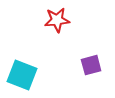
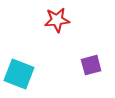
cyan square: moved 3 px left, 1 px up
